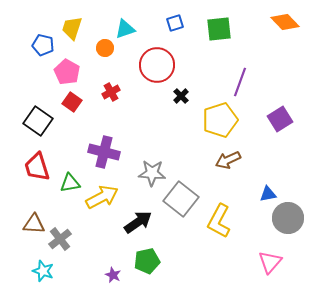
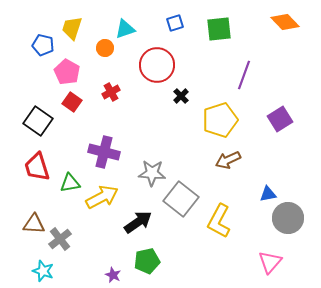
purple line: moved 4 px right, 7 px up
